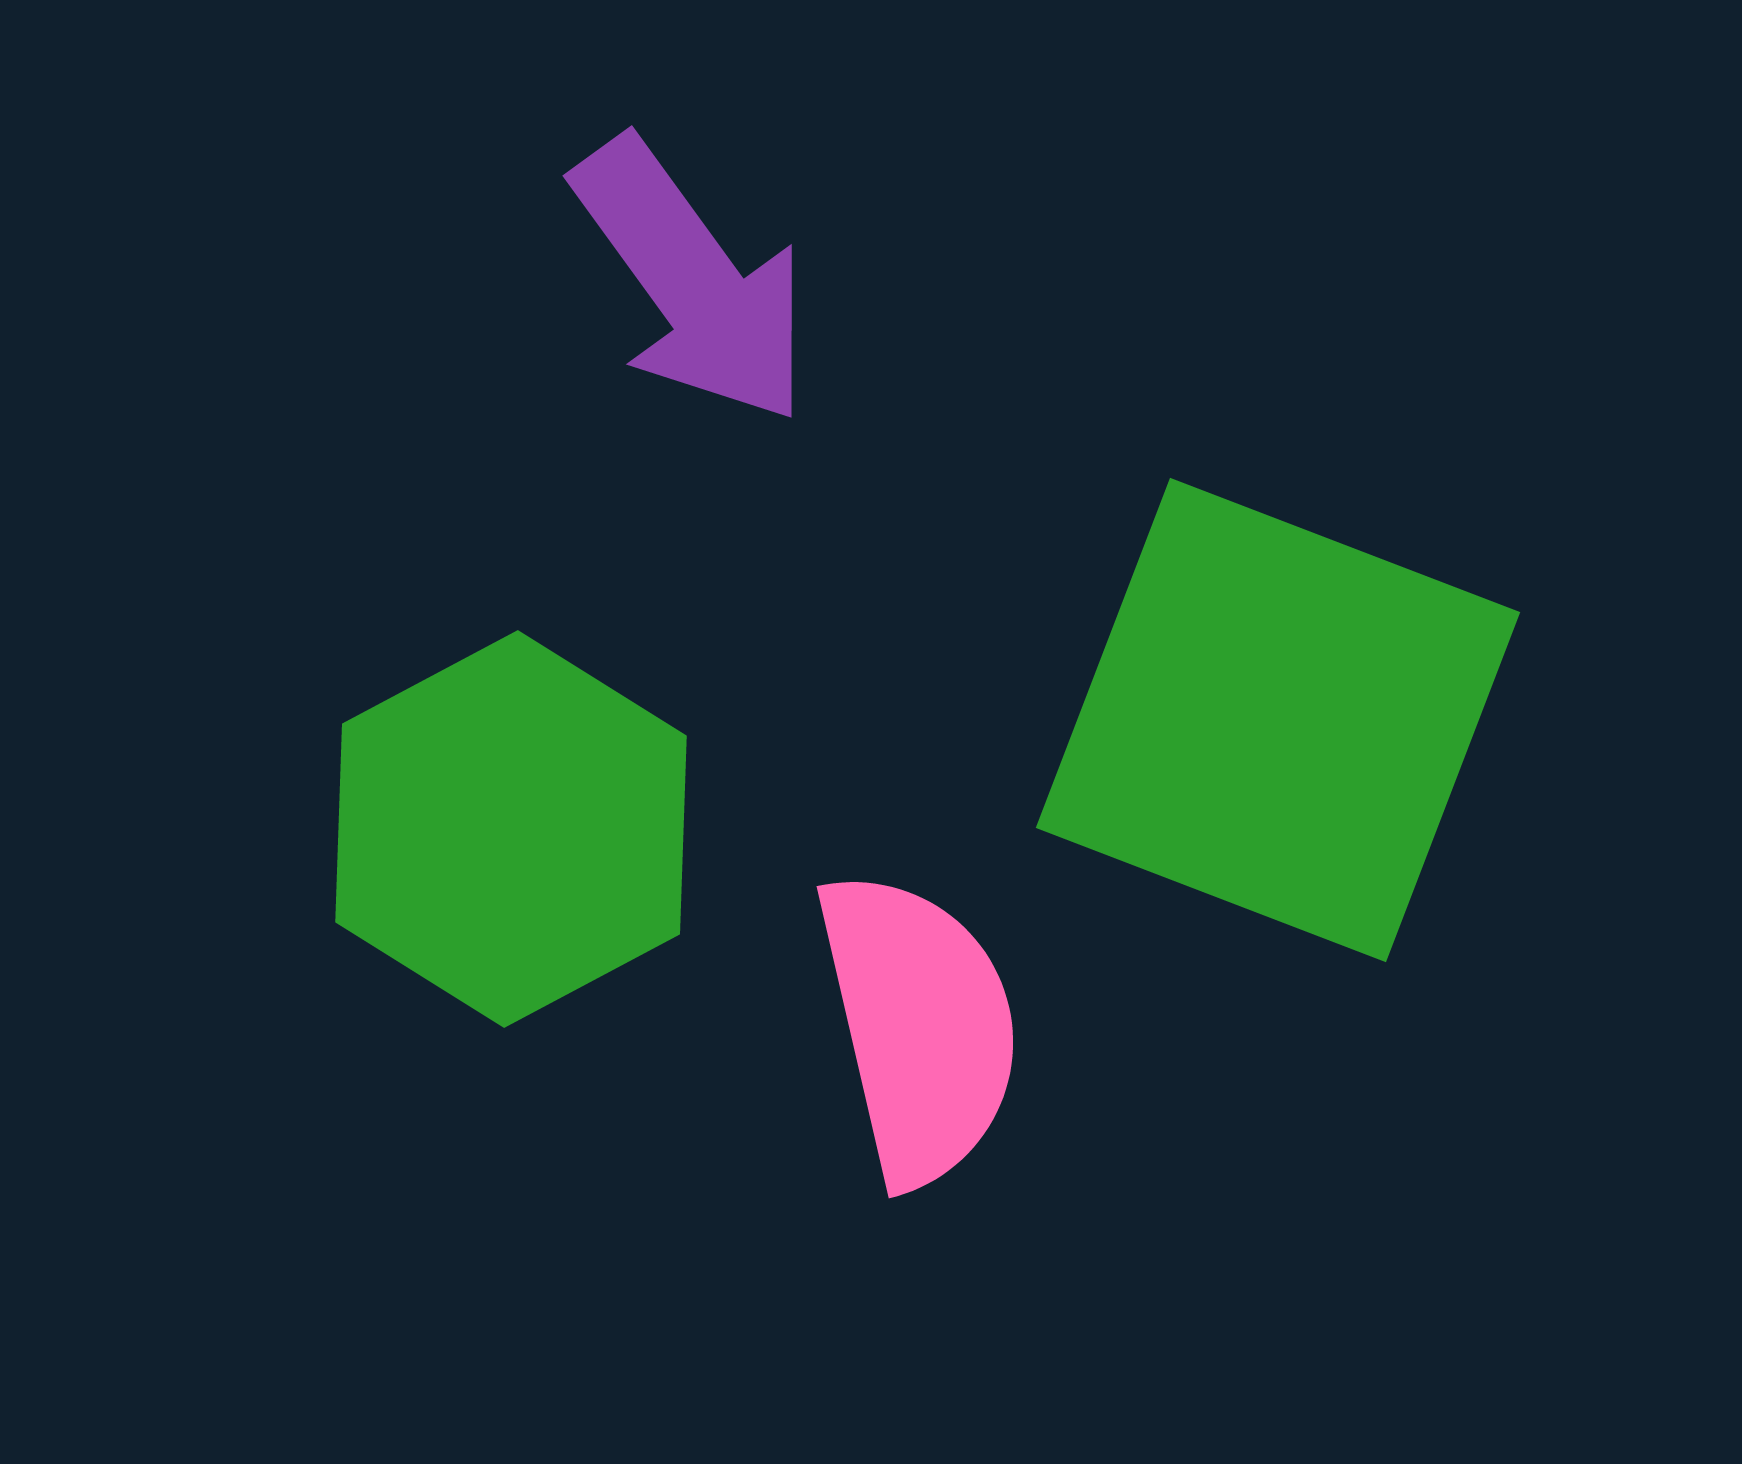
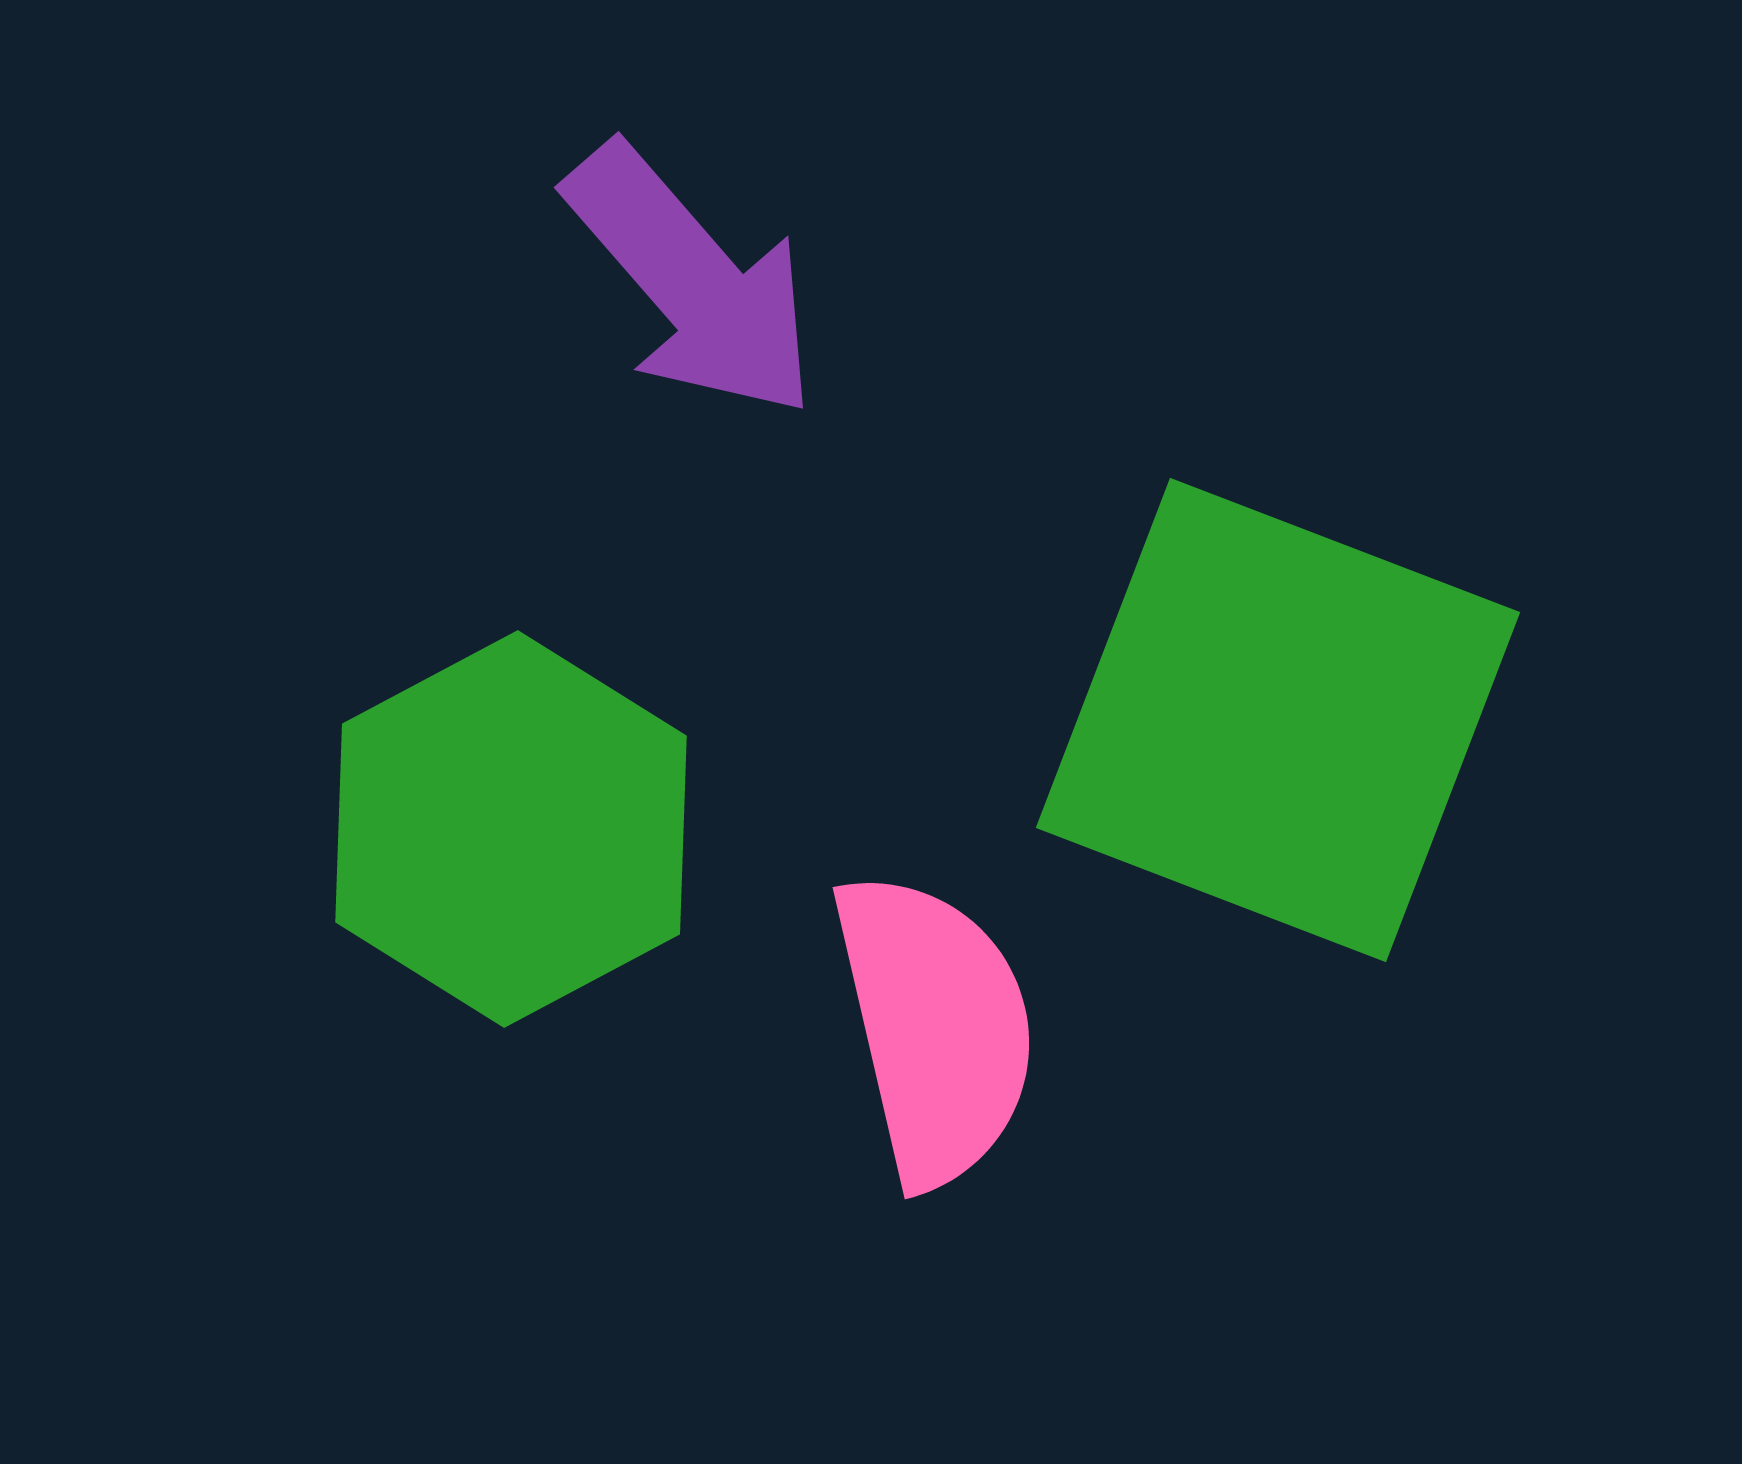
purple arrow: rotated 5 degrees counterclockwise
pink semicircle: moved 16 px right, 1 px down
